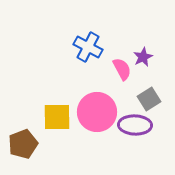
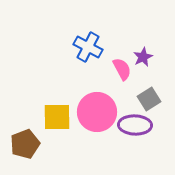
brown pentagon: moved 2 px right
